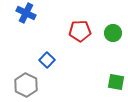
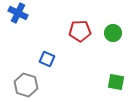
blue cross: moved 8 px left
blue square: moved 1 px up; rotated 21 degrees counterclockwise
gray hexagon: rotated 10 degrees counterclockwise
